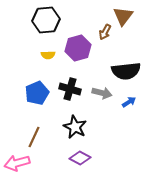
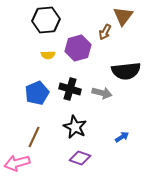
blue arrow: moved 7 px left, 35 px down
purple diamond: rotated 10 degrees counterclockwise
